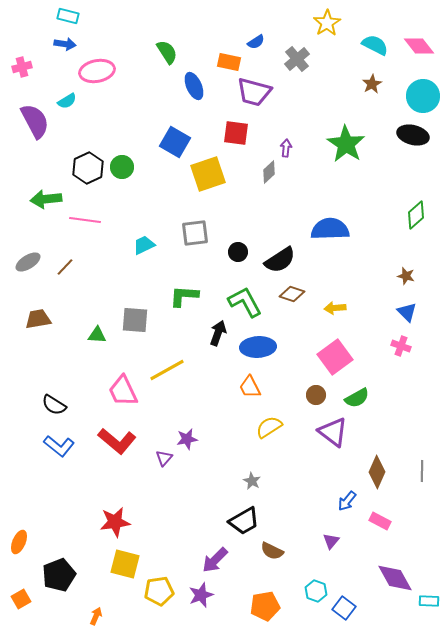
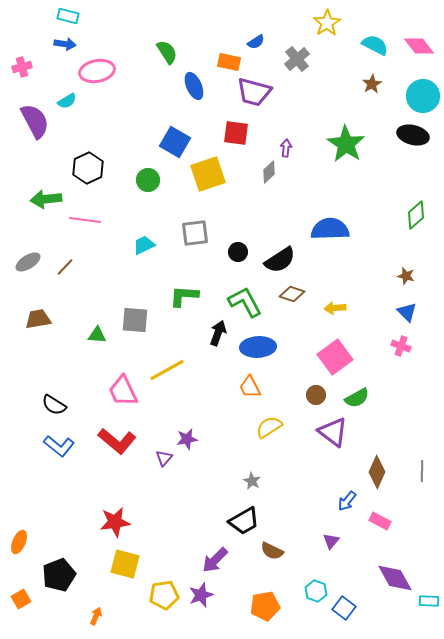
green circle at (122, 167): moved 26 px right, 13 px down
yellow pentagon at (159, 591): moved 5 px right, 4 px down
